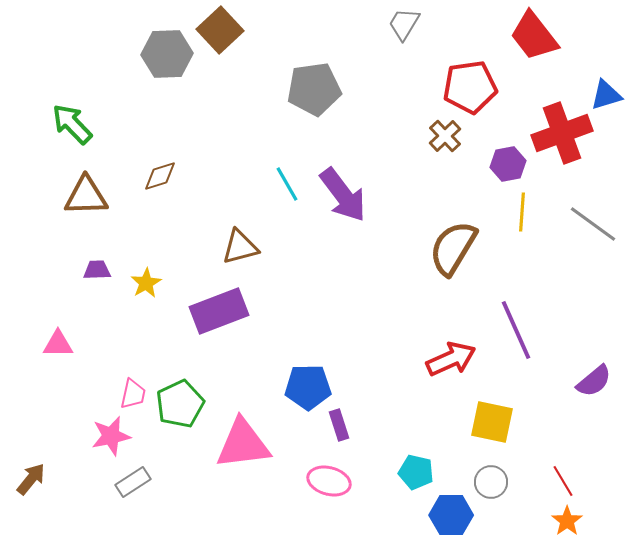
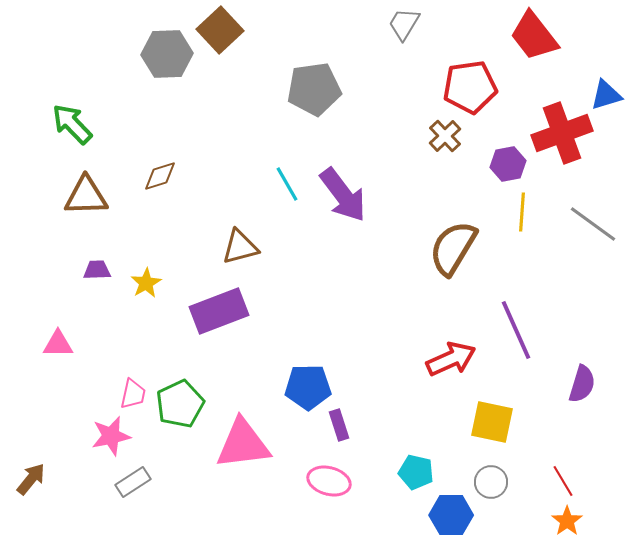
purple semicircle at (594, 381): moved 12 px left, 3 px down; rotated 33 degrees counterclockwise
